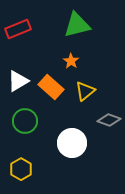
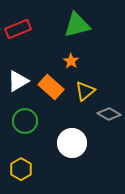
gray diamond: moved 6 px up; rotated 10 degrees clockwise
